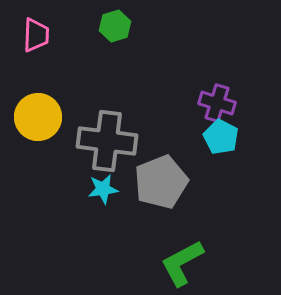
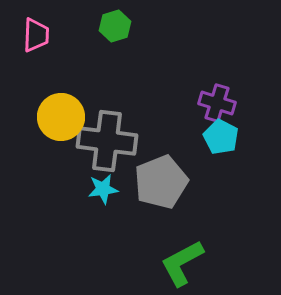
yellow circle: moved 23 px right
